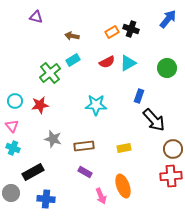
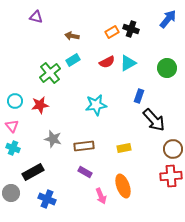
cyan star: rotated 10 degrees counterclockwise
blue cross: moved 1 px right; rotated 18 degrees clockwise
